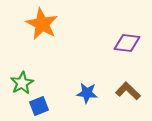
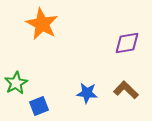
purple diamond: rotated 16 degrees counterclockwise
green star: moved 6 px left
brown L-shape: moved 2 px left, 1 px up
